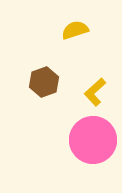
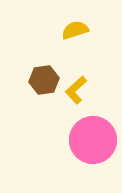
brown hexagon: moved 2 px up; rotated 12 degrees clockwise
yellow L-shape: moved 19 px left, 2 px up
